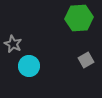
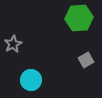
gray star: rotated 18 degrees clockwise
cyan circle: moved 2 px right, 14 px down
